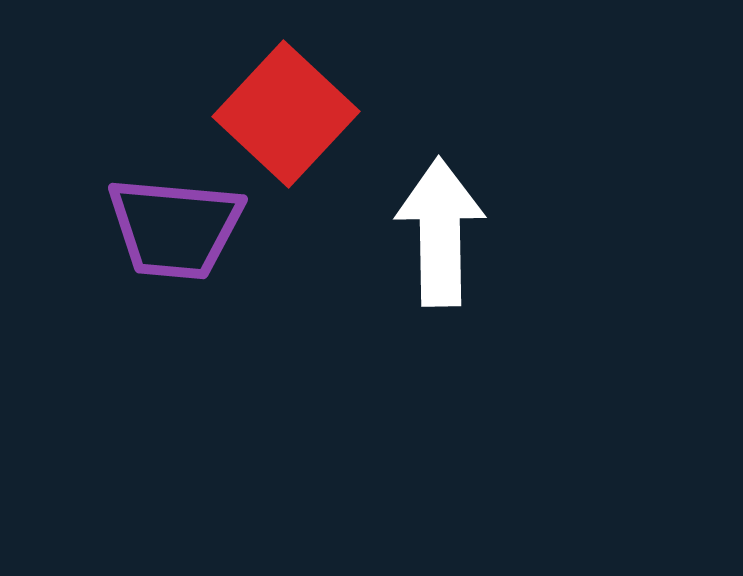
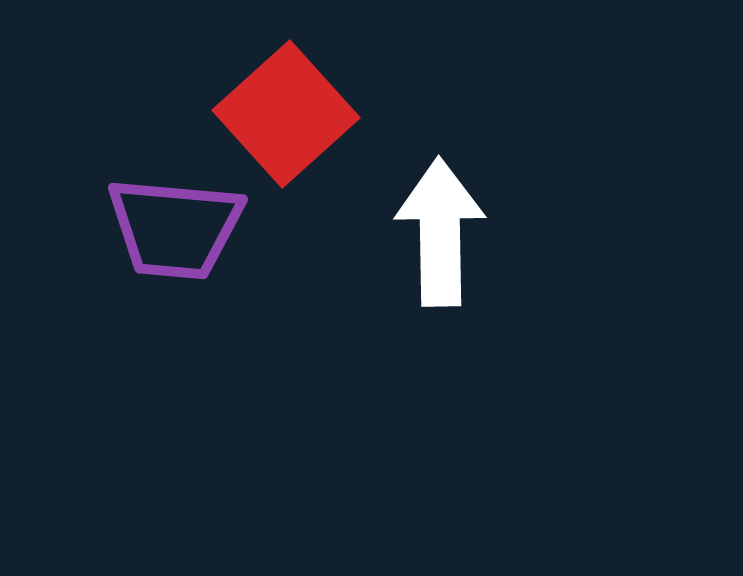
red square: rotated 5 degrees clockwise
